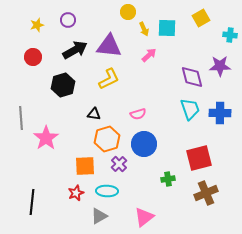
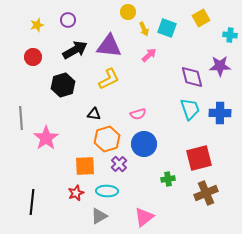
cyan square: rotated 18 degrees clockwise
